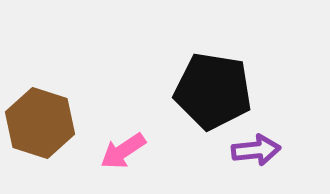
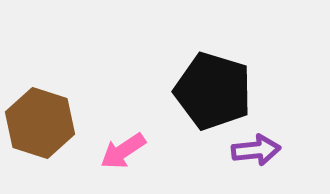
black pentagon: rotated 8 degrees clockwise
